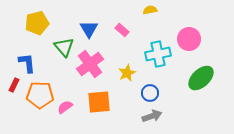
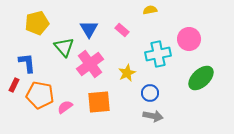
orange pentagon: rotated 8 degrees clockwise
gray arrow: moved 1 px right; rotated 30 degrees clockwise
